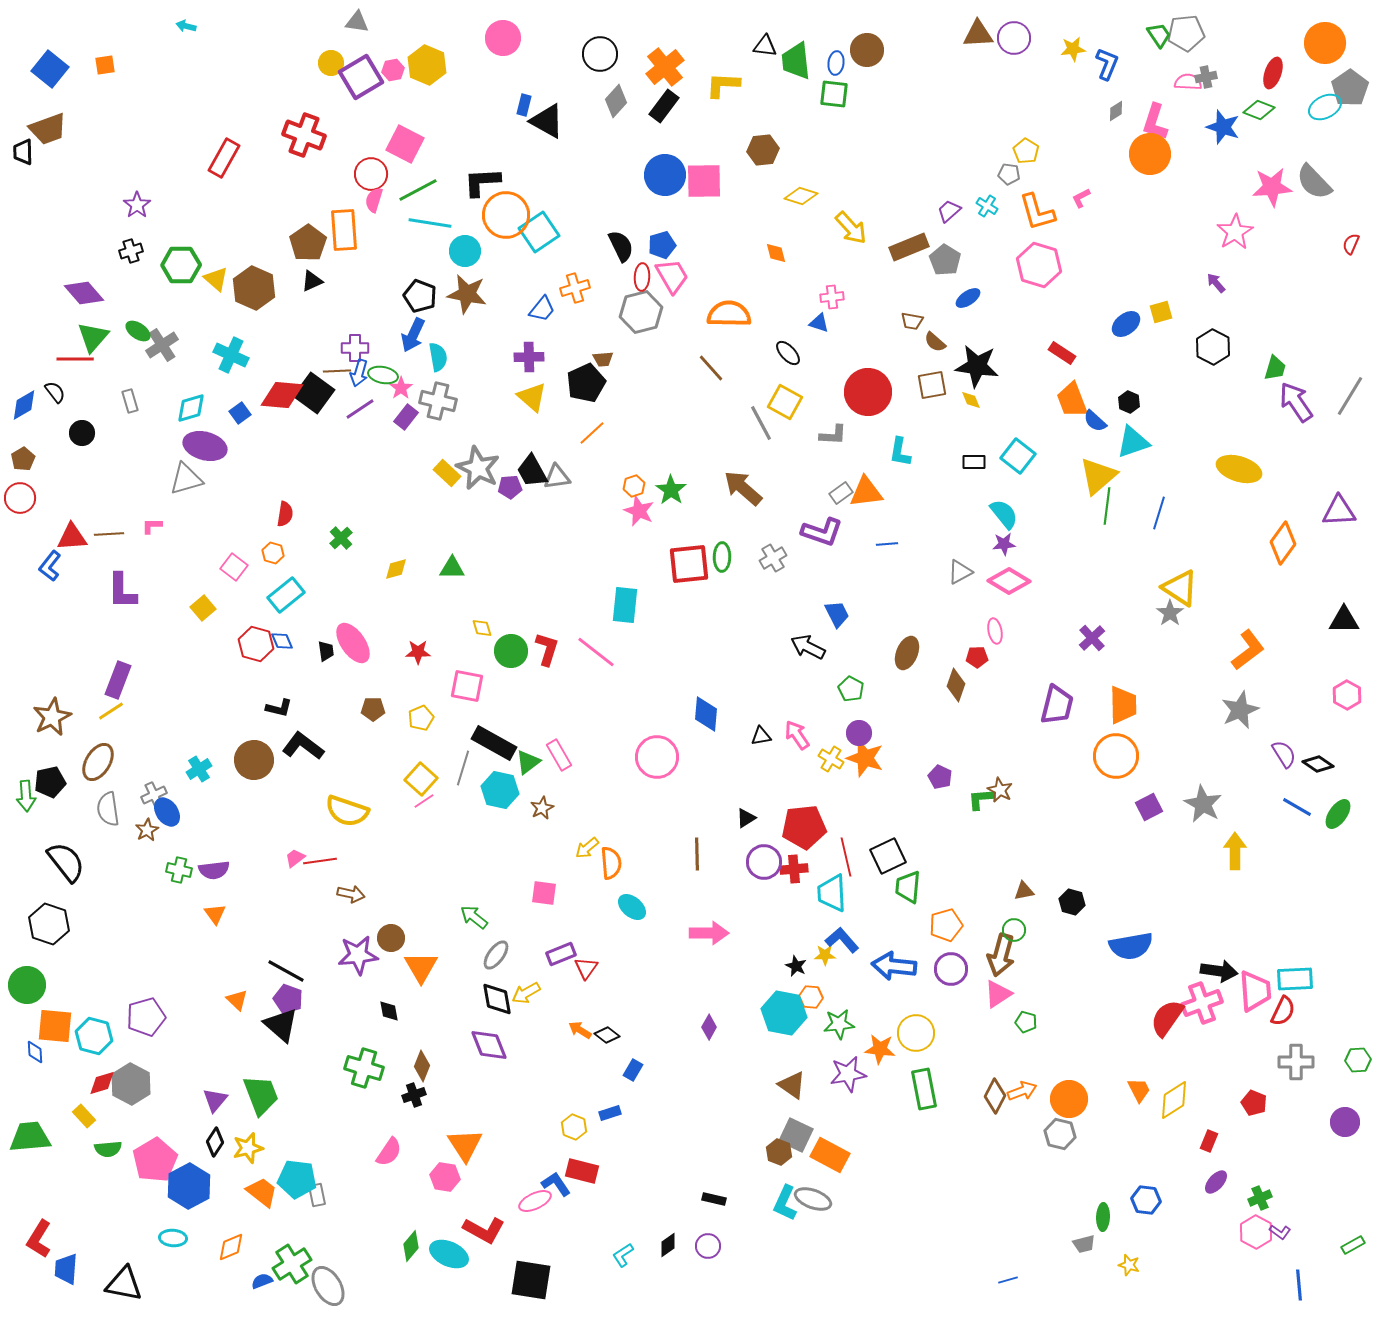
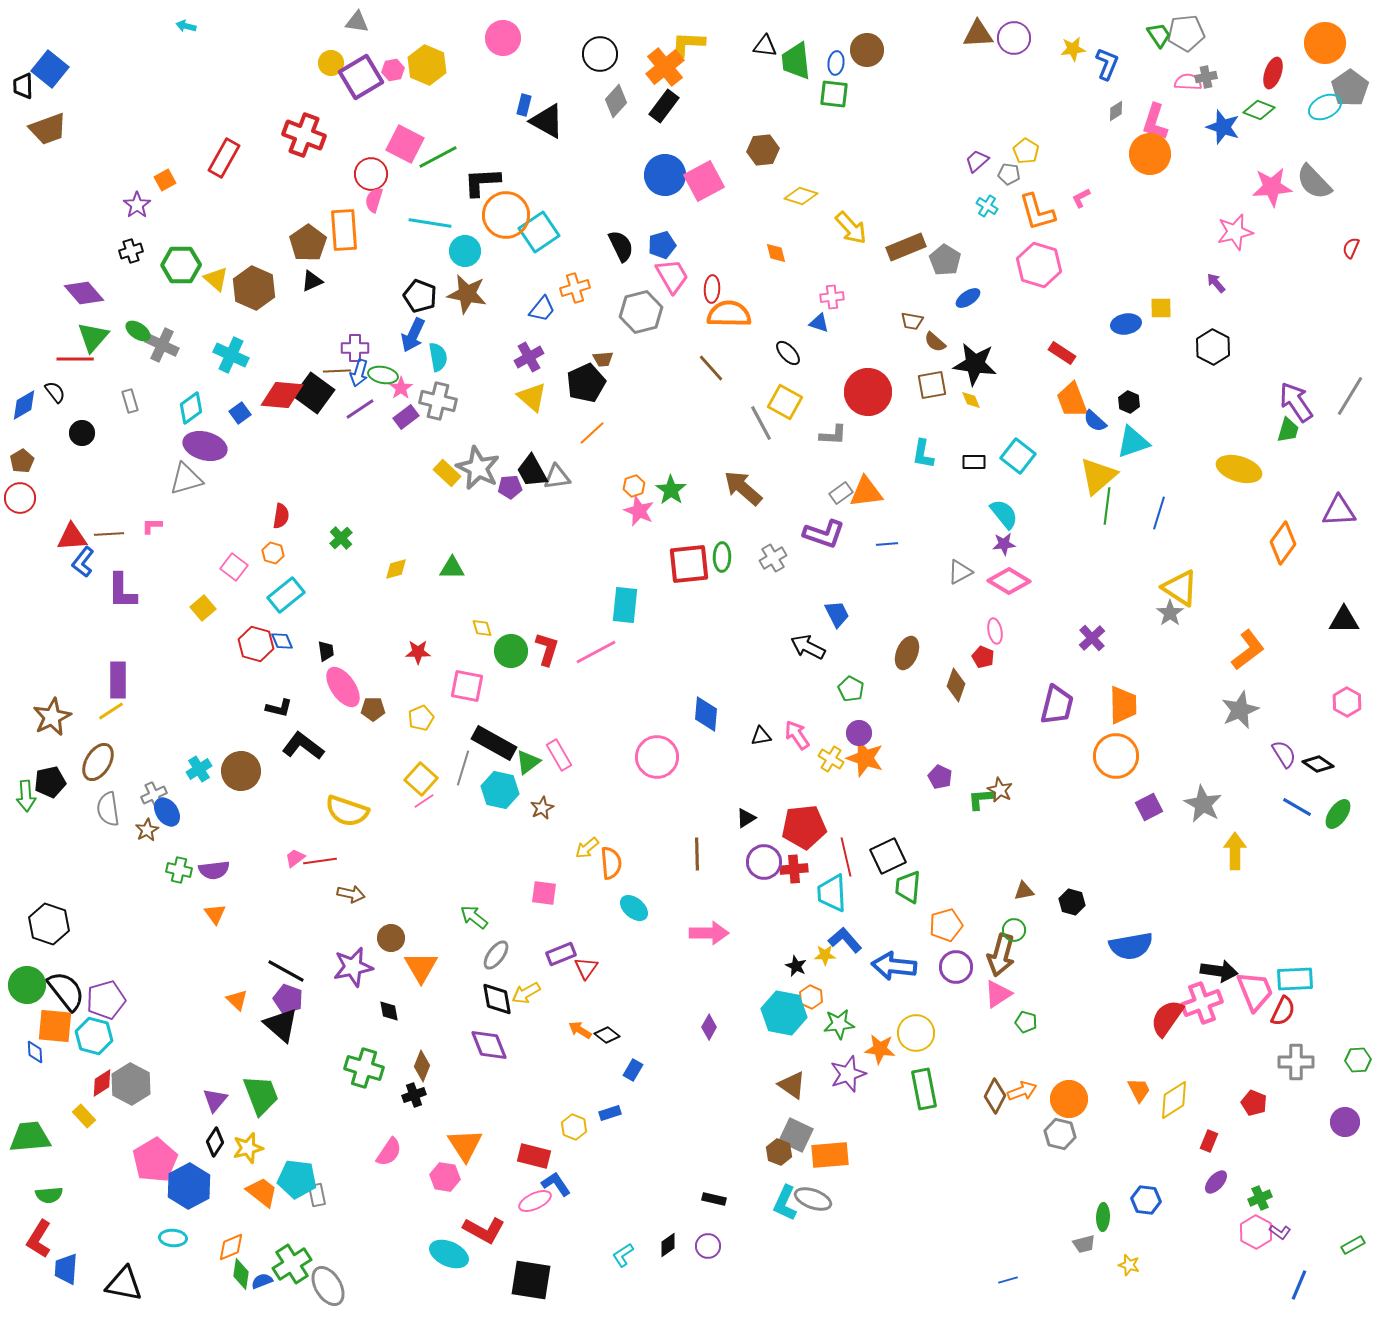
orange square at (105, 65): moved 60 px right, 115 px down; rotated 20 degrees counterclockwise
yellow L-shape at (723, 85): moved 35 px left, 41 px up
black trapezoid at (23, 152): moved 66 px up
pink square at (704, 181): rotated 27 degrees counterclockwise
green line at (418, 190): moved 20 px right, 33 px up
purple trapezoid at (949, 211): moved 28 px right, 50 px up
pink star at (1235, 232): rotated 18 degrees clockwise
red semicircle at (1351, 244): moved 4 px down
brown rectangle at (909, 247): moved 3 px left
red ellipse at (642, 277): moved 70 px right, 12 px down
yellow square at (1161, 312): moved 4 px up; rotated 15 degrees clockwise
blue ellipse at (1126, 324): rotated 28 degrees clockwise
gray cross at (162, 345): rotated 32 degrees counterclockwise
purple cross at (529, 357): rotated 28 degrees counterclockwise
black star at (977, 366): moved 2 px left, 2 px up
green trapezoid at (1275, 368): moved 13 px right, 62 px down
cyan diamond at (191, 408): rotated 20 degrees counterclockwise
purple rectangle at (406, 417): rotated 15 degrees clockwise
cyan L-shape at (900, 452): moved 23 px right, 2 px down
brown pentagon at (23, 459): moved 1 px left, 2 px down
red semicircle at (285, 514): moved 4 px left, 2 px down
purple L-shape at (822, 532): moved 2 px right, 2 px down
blue L-shape at (50, 566): moved 33 px right, 4 px up
pink ellipse at (353, 643): moved 10 px left, 44 px down
pink line at (596, 652): rotated 66 degrees counterclockwise
red pentagon at (977, 657): moved 6 px right; rotated 25 degrees clockwise
purple rectangle at (118, 680): rotated 21 degrees counterclockwise
pink hexagon at (1347, 695): moved 7 px down
brown circle at (254, 760): moved 13 px left, 11 px down
black semicircle at (66, 862): moved 129 px down
cyan ellipse at (632, 907): moved 2 px right, 1 px down
blue L-shape at (842, 940): moved 3 px right
purple star at (358, 955): moved 5 px left, 12 px down; rotated 6 degrees counterclockwise
purple circle at (951, 969): moved 5 px right, 2 px up
pink trapezoid at (1255, 991): rotated 18 degrees counterclockwise
orange hexagon at (811, 997): rotated 20 degrees clockwise
purple pentagon at (146, 1017): moved 40 px left, 17 px up
purple star at (848, 1074): rotated 9 degrees counterclockwise
red diamond at (102, 1083): rotated 16 degrees counterclockwise
green semicircle at (108, 1149): moved 59 px left, 46 px down
orange rectangle at (830, 1155): rotated 33 degrees counterclockwise
red rectangle at (582, 1171): moved 48 px left, 15 px up
green diamond at (411, 1246): moved 170 px left, 28 px down; rotated 32 degrees counterclockwise
blue line at (1299, 1285): rotated 28 degrees clockwise
